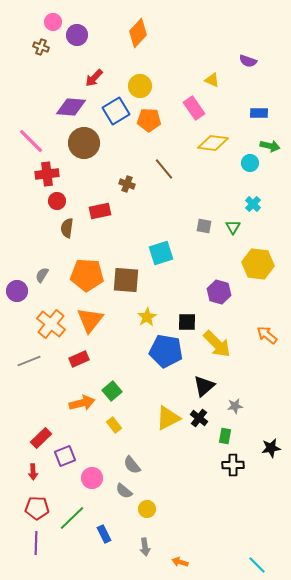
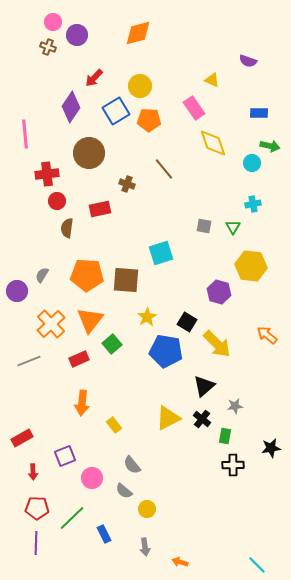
orange diamond at (138, 33): rotated 32 degrees clockwise
brown cross at (41, 47): moved 7 px right
purple diamond at (71, 107): rotated 60 degrees counterclockwise
pink line at (31, 141): moved 6 px left, 7 px up; rotated 40 degrees clockwise
brown circle at (84, 143): moved 5 px right, 10 px down
yellow diamond at (213, 143): rotated 64 degrees clockwise
cyan circle at (250, 163): moved 2 px right
cyan cross at (253, 204): rotated 35 degrees clockwise
red rectangle at (100, 211): moved 2 px up
yellow hexagon at (258, 264): moved 7 px left, 2 px down
black square at (187, 322): rotated 30 degrees clockwise
orange cross at (51, 324): rotated 8 degrees clockwise
green square at (112, 391): moved 47 px up
orange arrow at (82, 403): rotated 110 degrees clockwise
black cross at (199, 418): moved 3 px right, 1 px down
red rectangle at (41, 438): moved 19 px left; rotated 15 degrees clockwise
